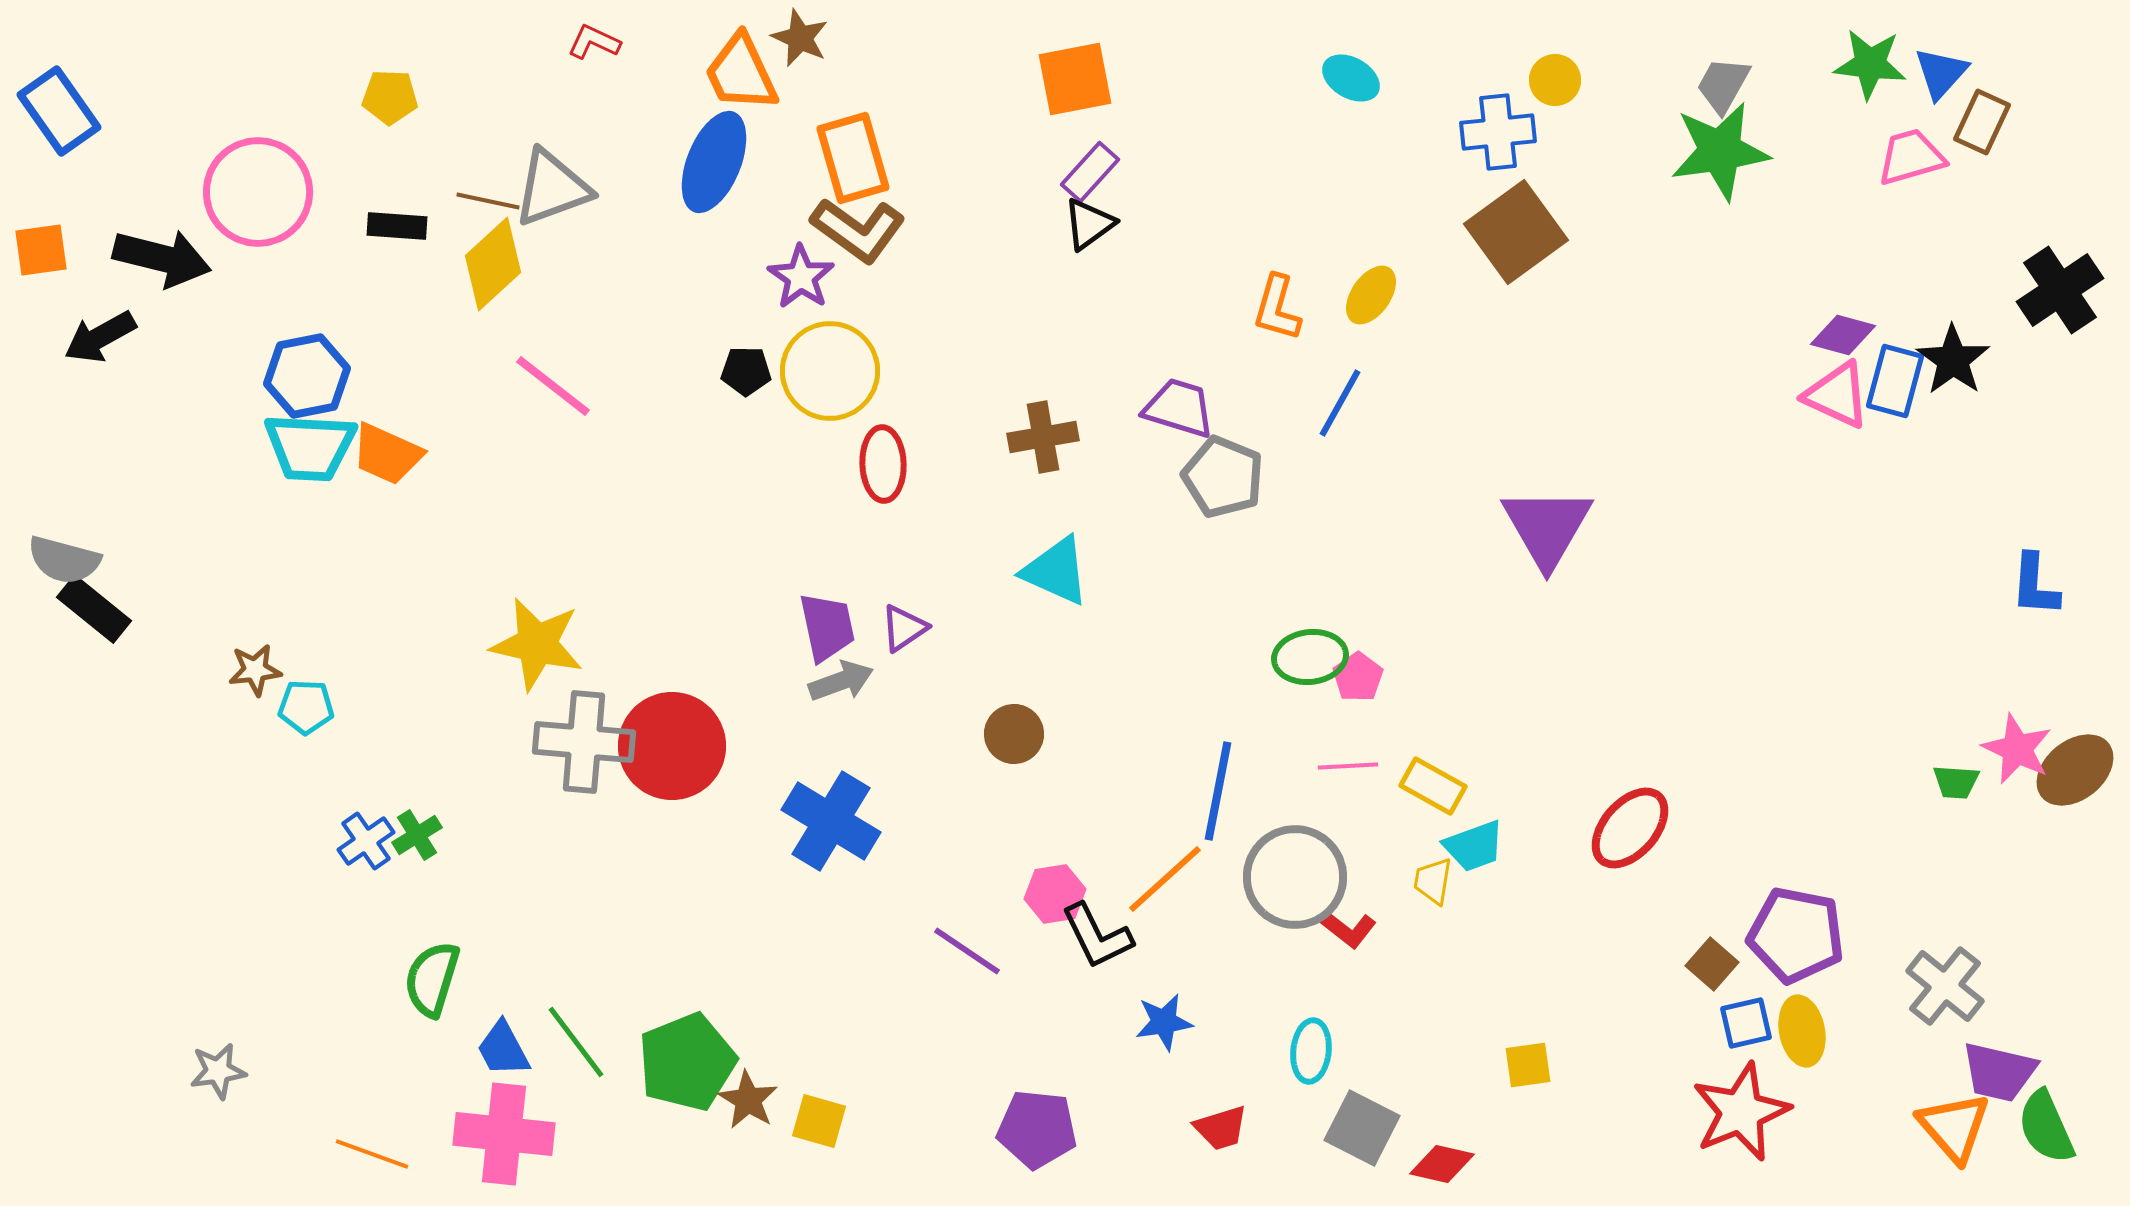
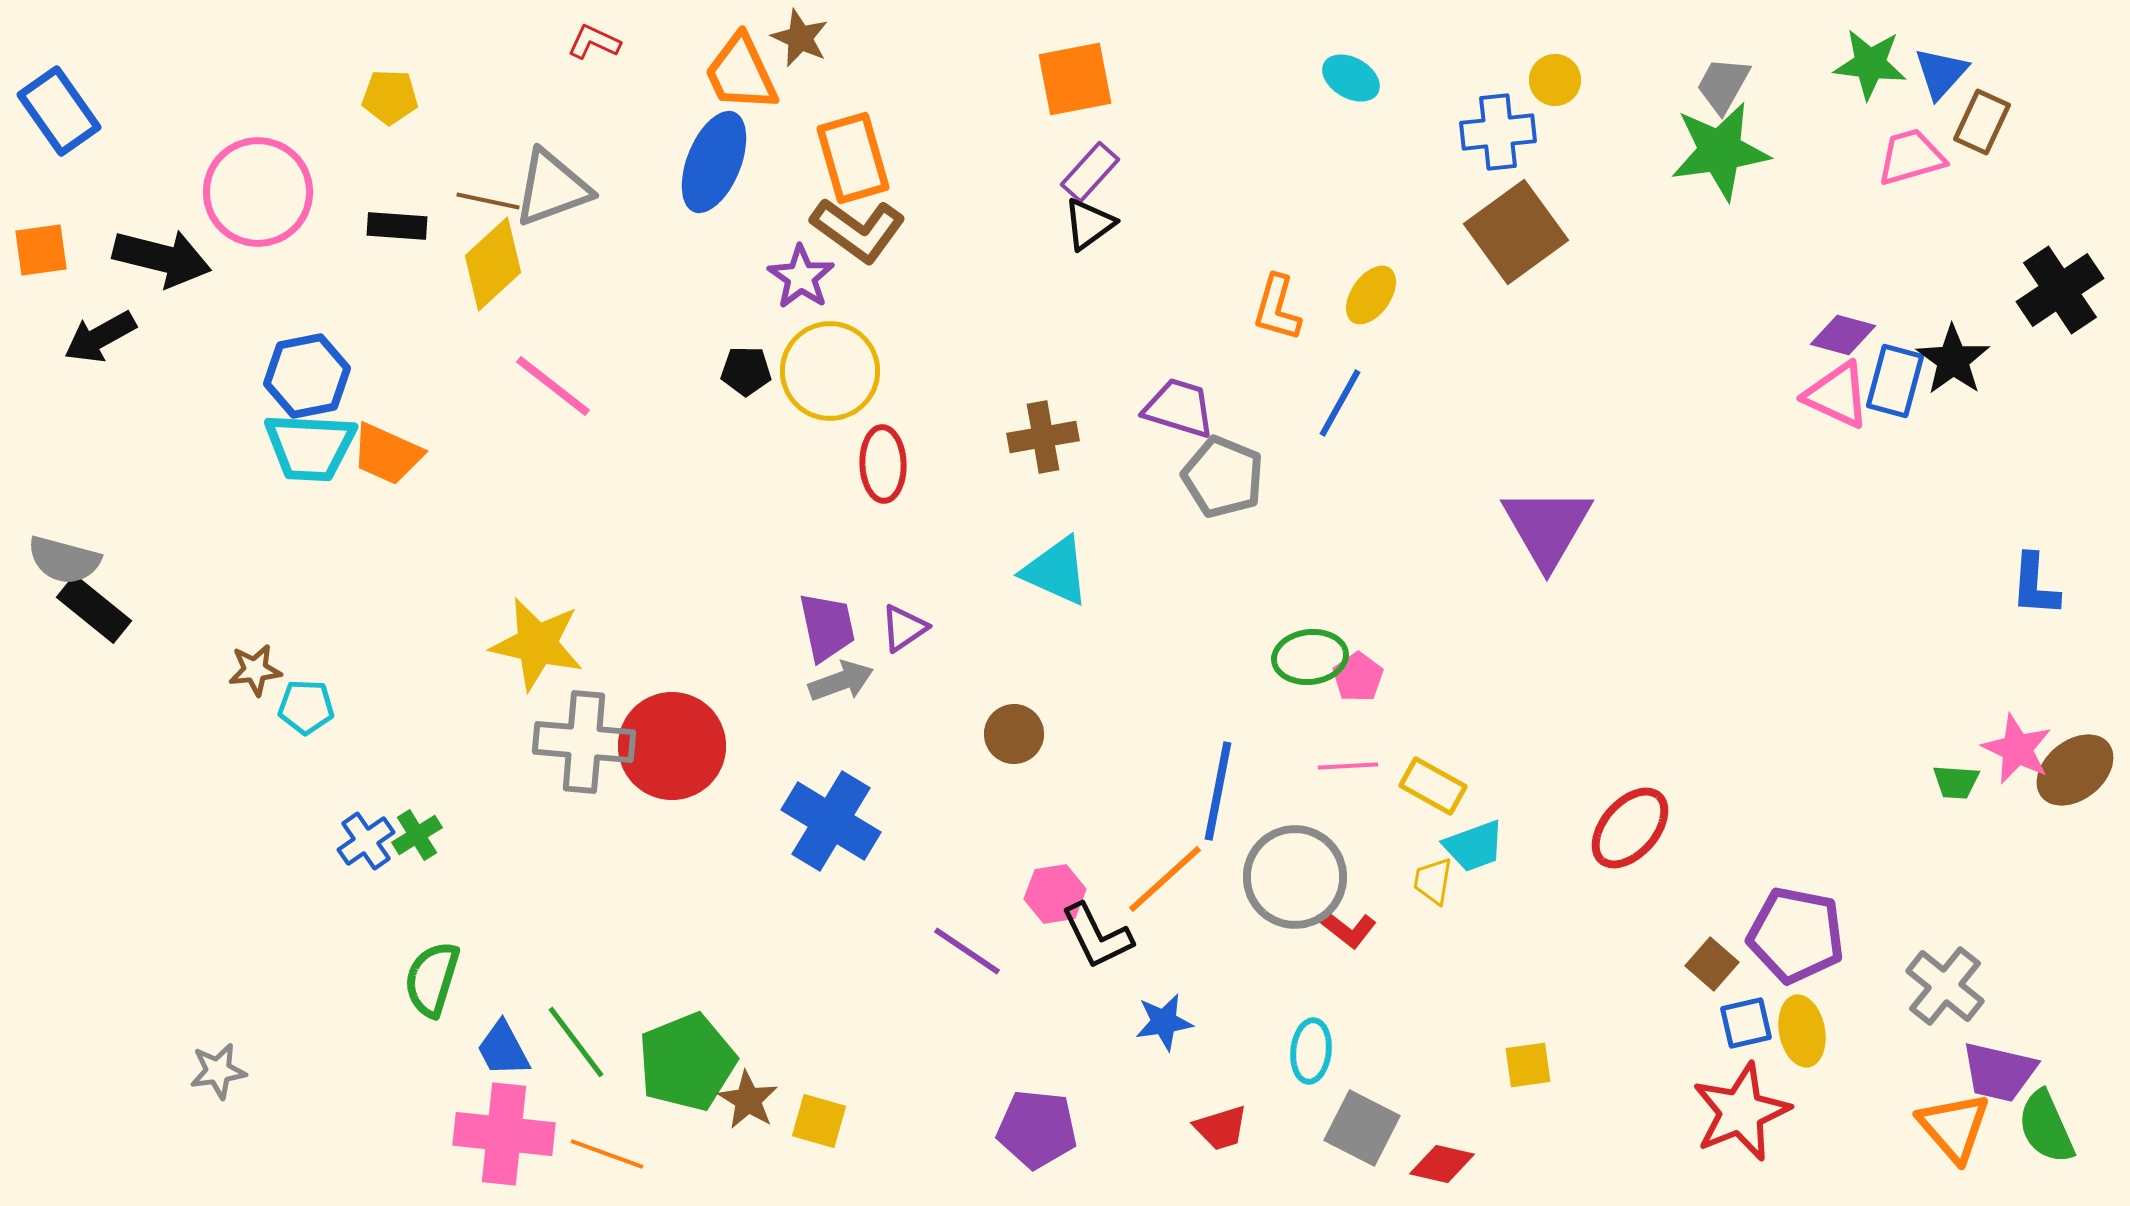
orange line at (372, 1154): moved 235 px right
